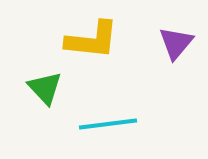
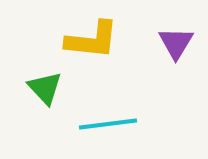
purple triangle: rotated 9 degrees counterclockwise
